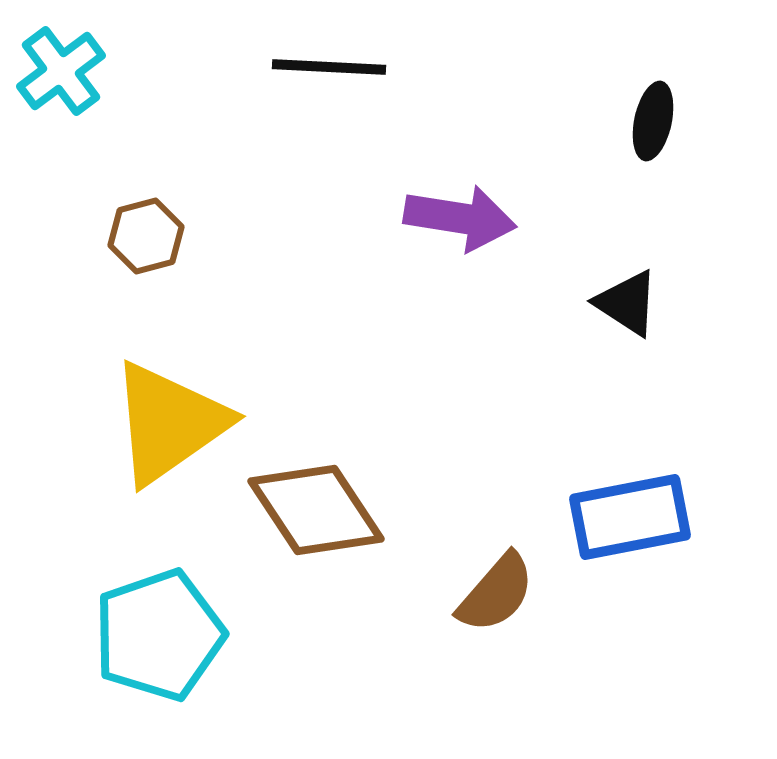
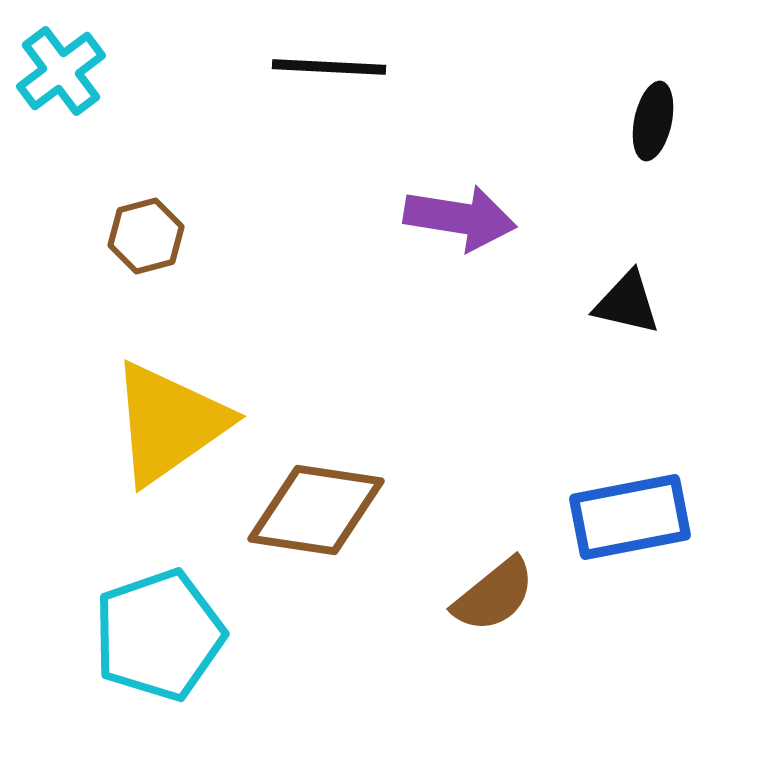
black triangle: rotated 20 degrees counterclockwise
brown diamond: rotated 48 degrees counterclockwise
brown semicircle: moved 2 px left, 2 px down; rotated 10 degrees clockwise
